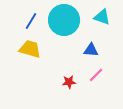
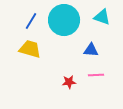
pink line: rotated 42 degrees clockwise
